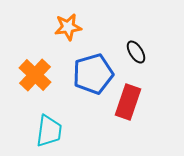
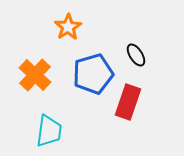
orange star: rotated 24 degrees counterclockwise
black ellipse: moved 3 px down
